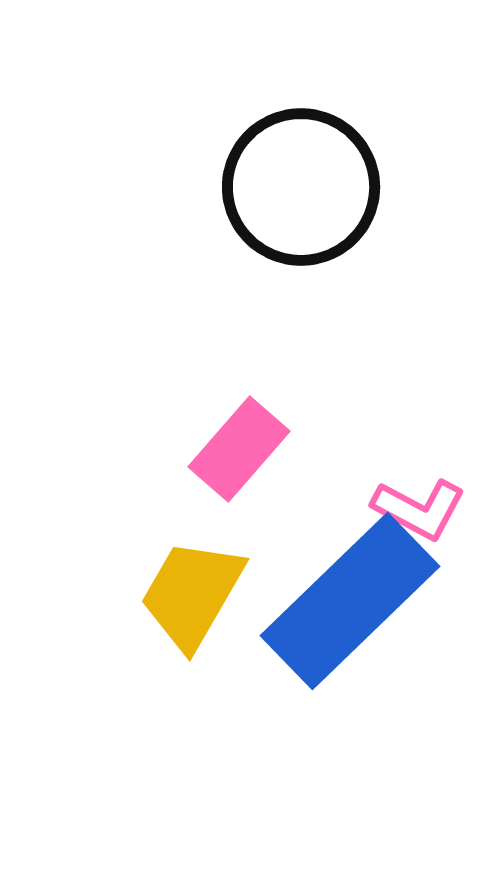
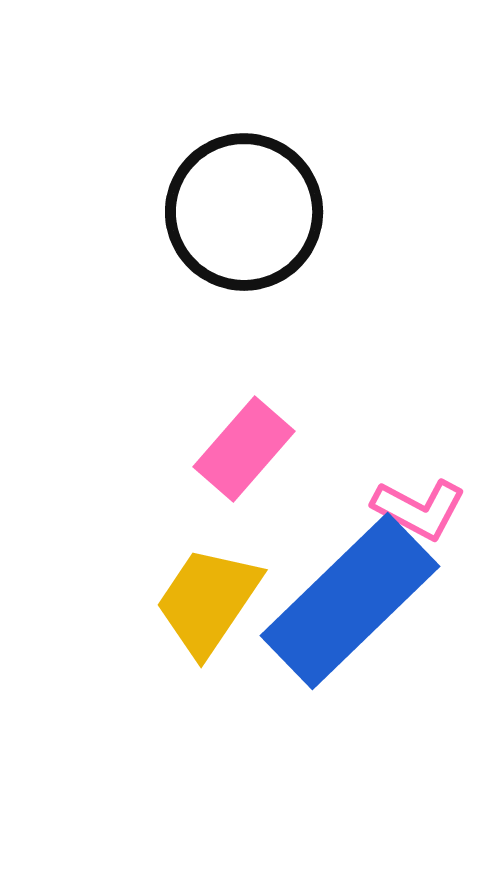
black circle: moved 57 px left, 25 px down
pink rectangle: moved 5 px right
yellow trapezoid: moved 16 px right, 7 px down; rotated 4 degrees clockwise
